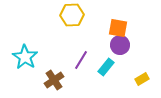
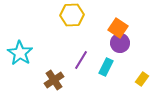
orange square: rotated 24 degrees clockwise
purple circle: moved 2 px up
cyan star: moved 5 px left, 4 px up
cyan rectangle: rotated 12 degrees counterclockwise
yellow rectangle: rotated 24 degrees counterclockwise
